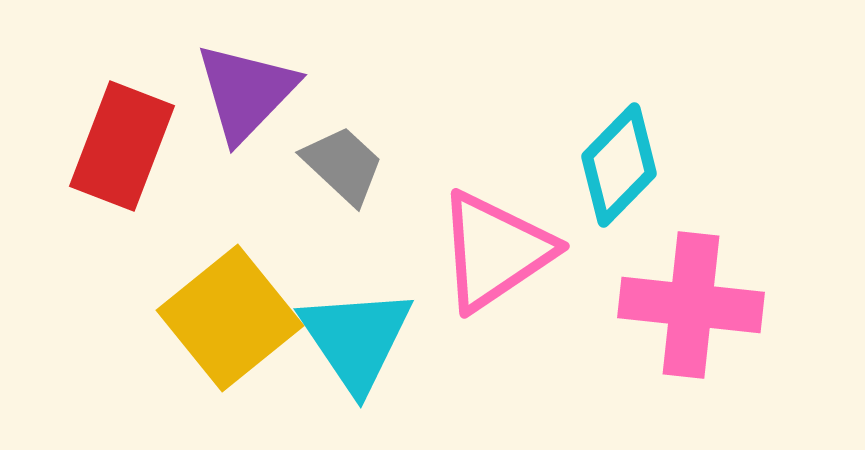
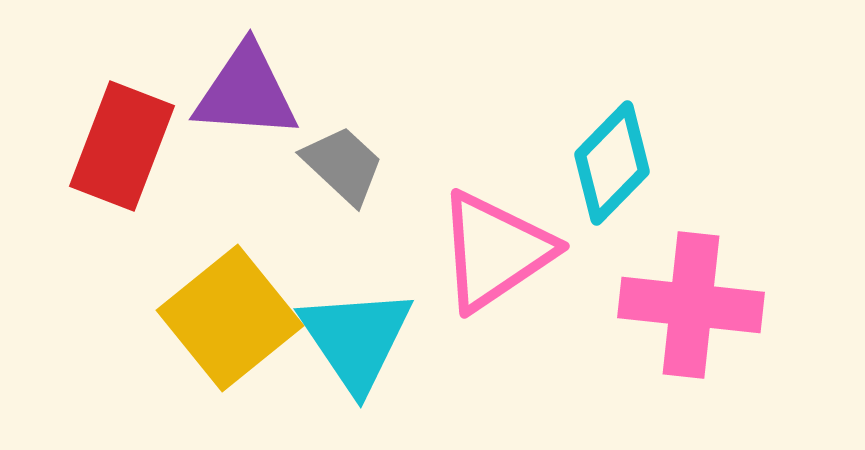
purple triangle: rotated 50 degrees clockwise
cyan diamond: moved 7 px left, 2 px up
